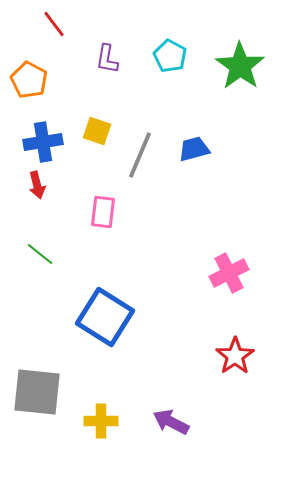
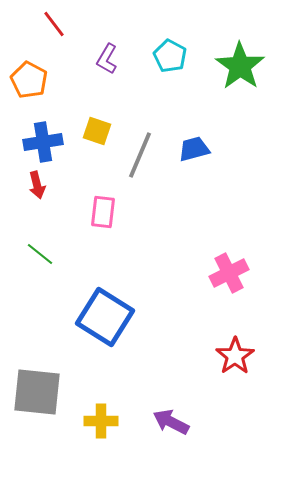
purple L-shape: rotated 20 degrees clockwise
